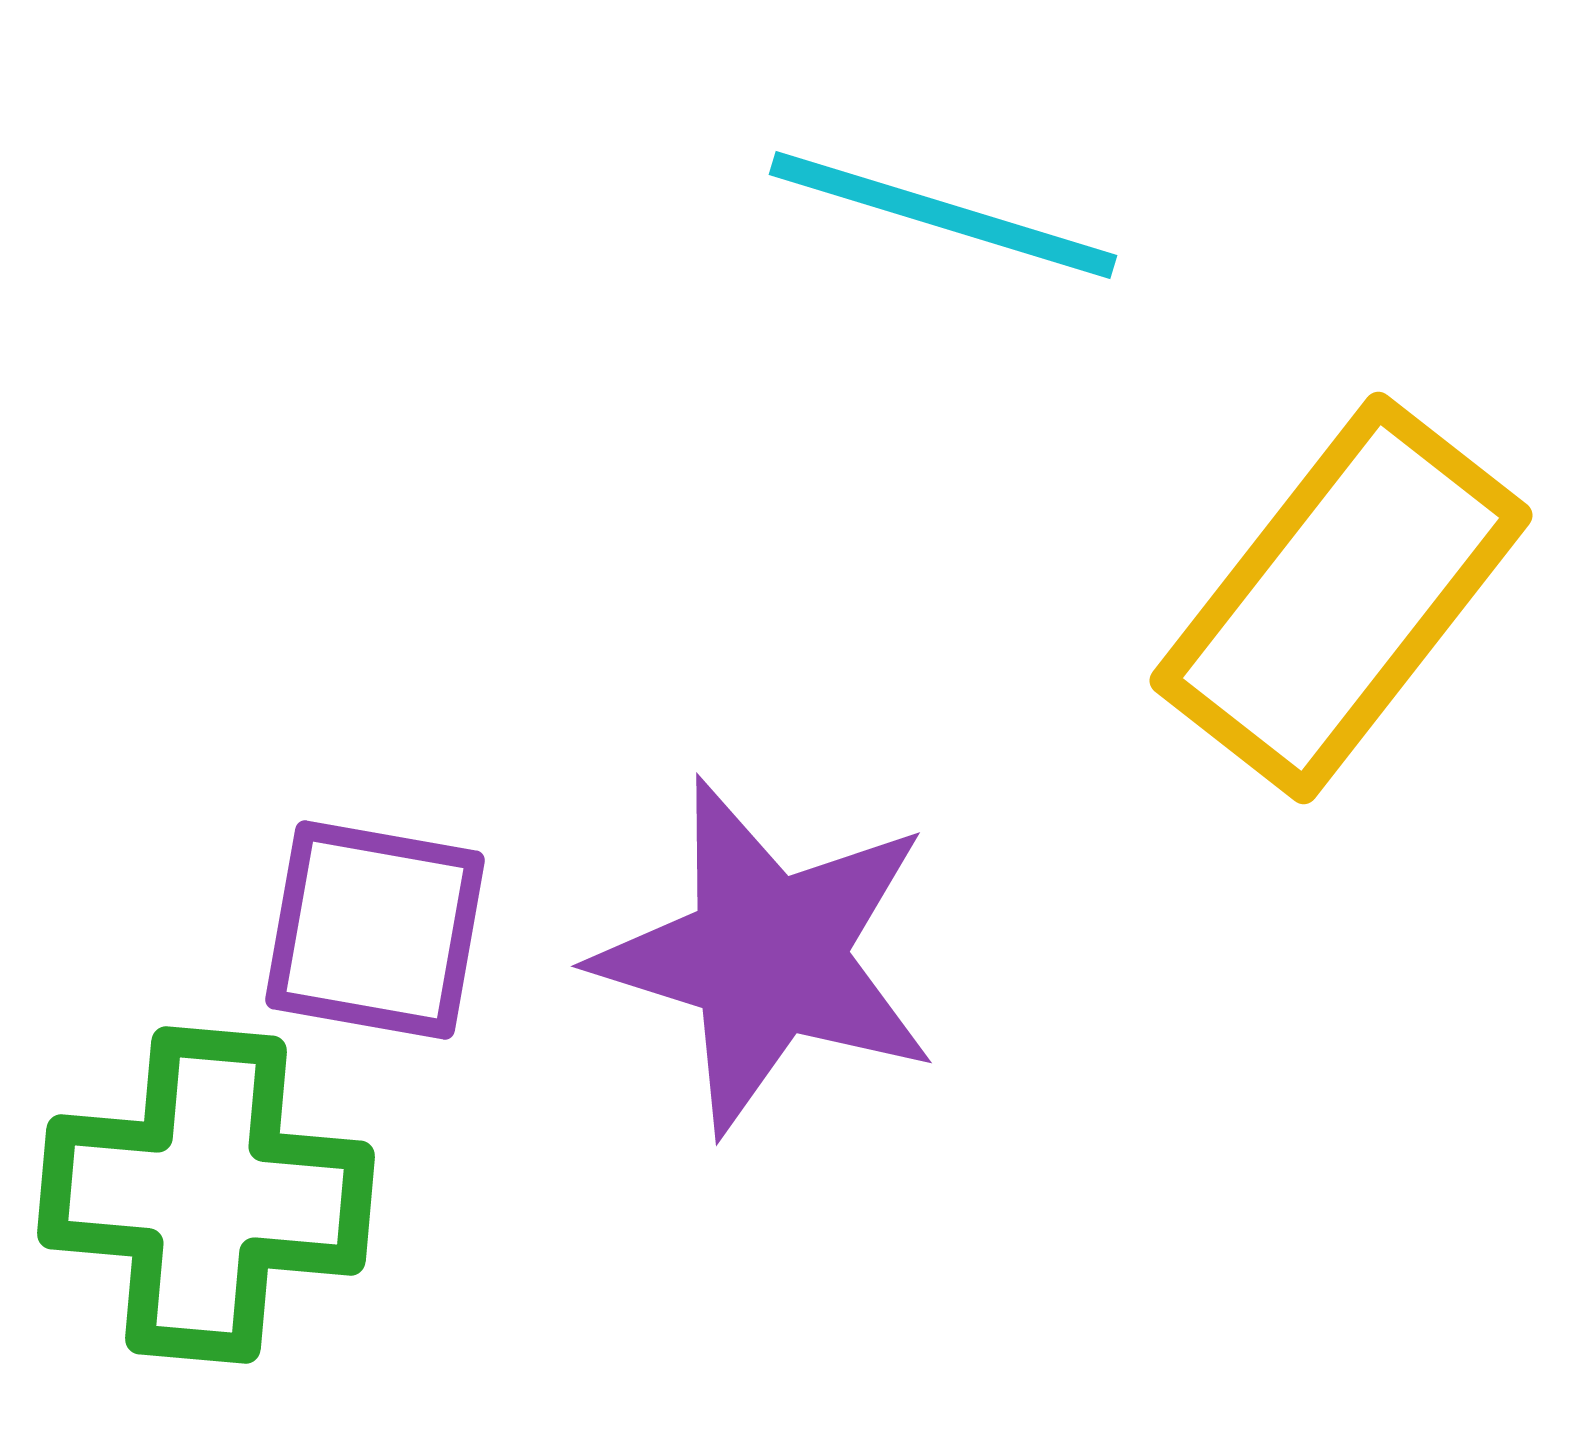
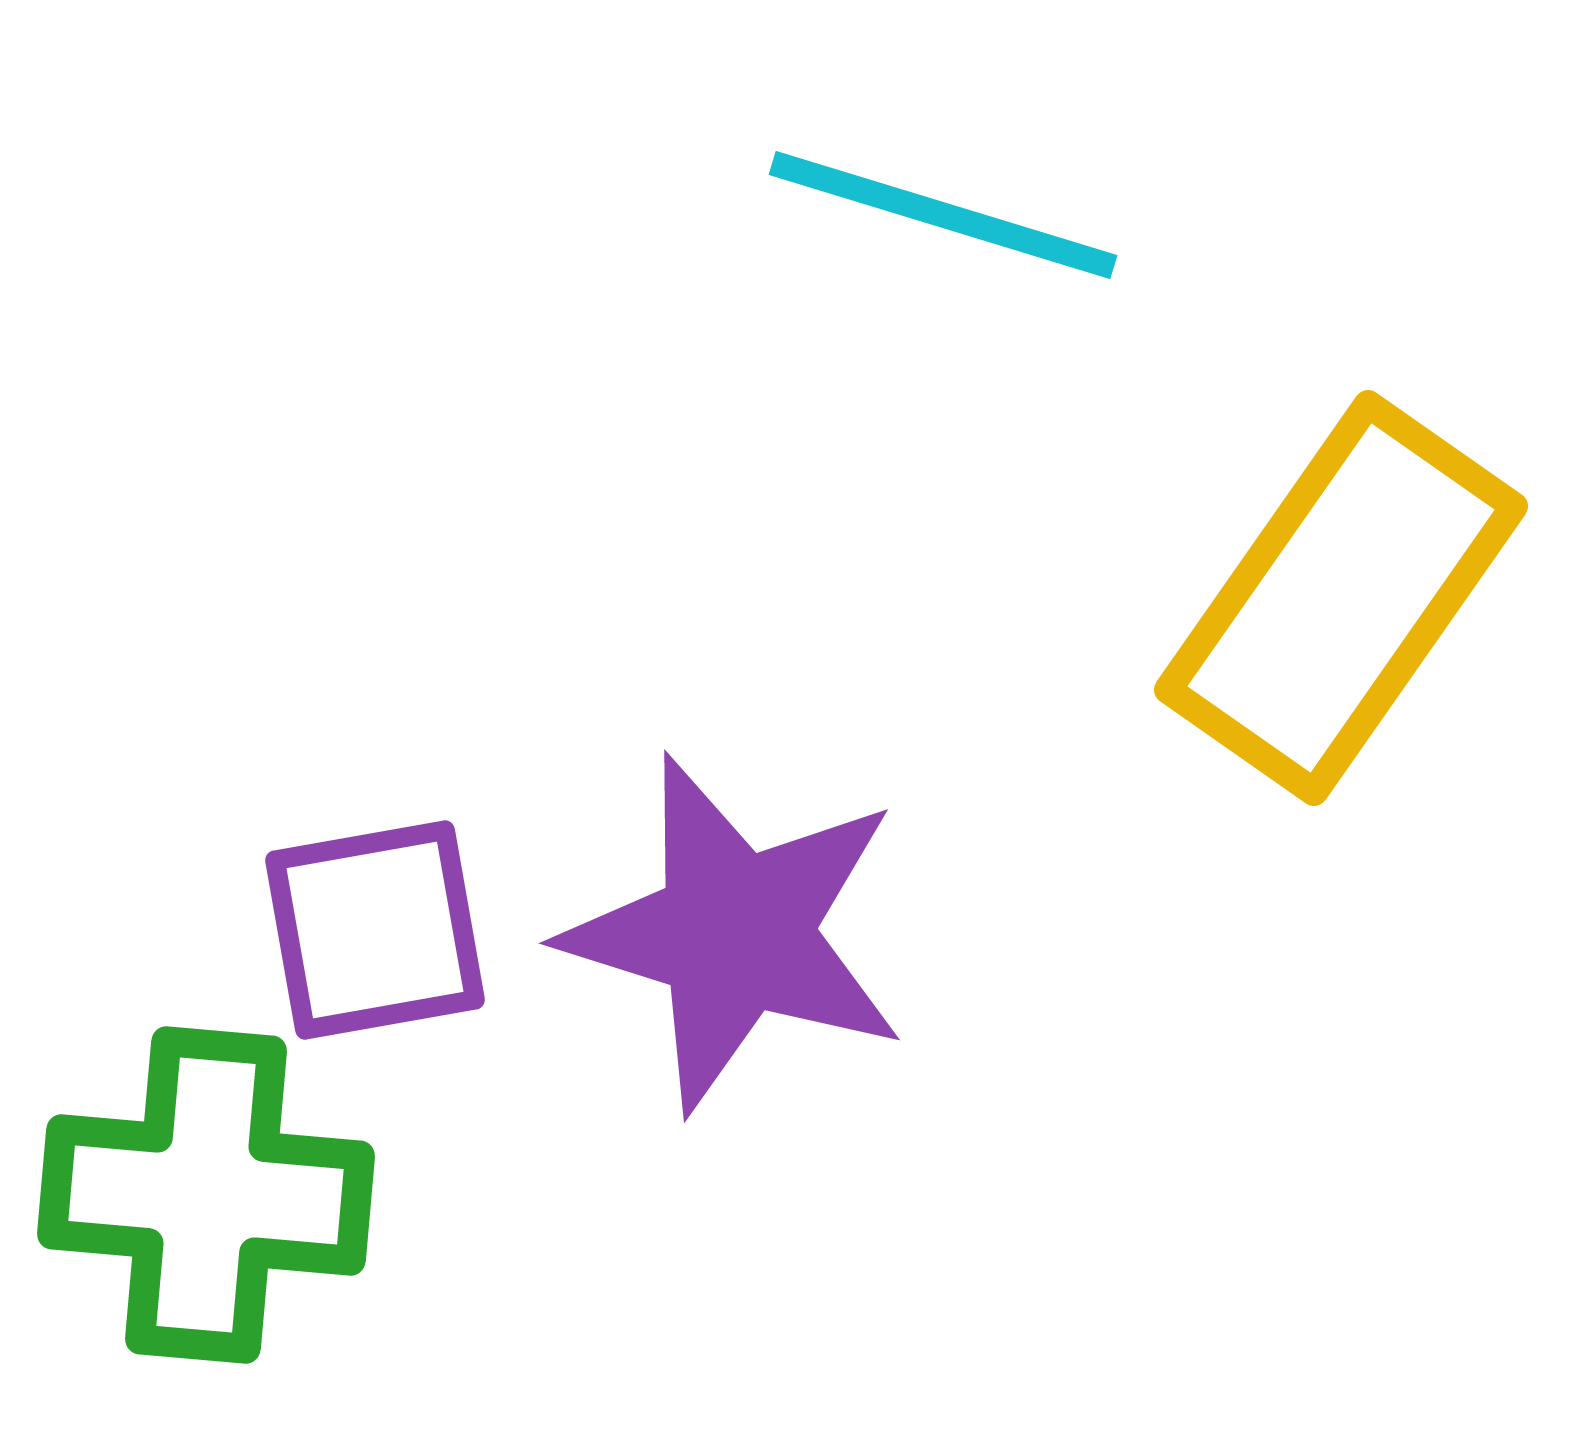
yellow rectangle: rotated 3 degrees counterclockwise
purple square: rotated 20 degrees counterclockwise
purple star: moved 32 px left, 23 px up
